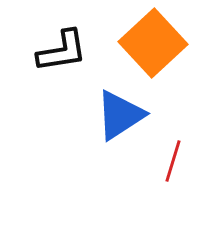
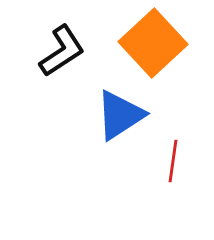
black L-shape: rotated 24 degrees counterclockwise
red line: rotated 9 degrees counterclockwise
